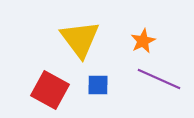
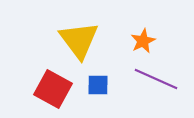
yellow triangle: moved 1 px left, 1 px down
purple line: moved 3 px left
red square: moved 3 px right, 1 px up
